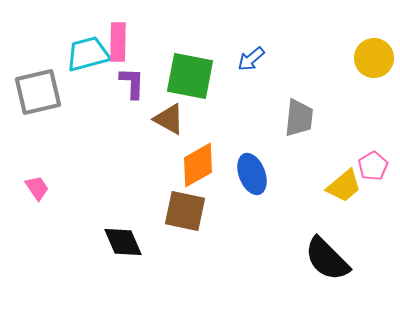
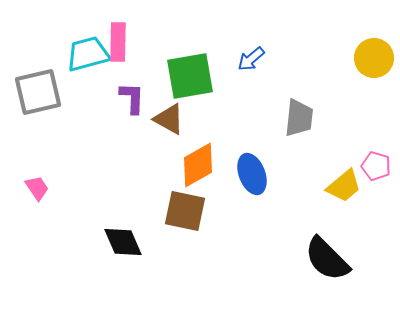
green square: rotated 21 degrees counterclockwise
purple L-shape: moved 15 px down
pink pentagon: moved 3 px right; rotated 24 degrees counterclockwise
